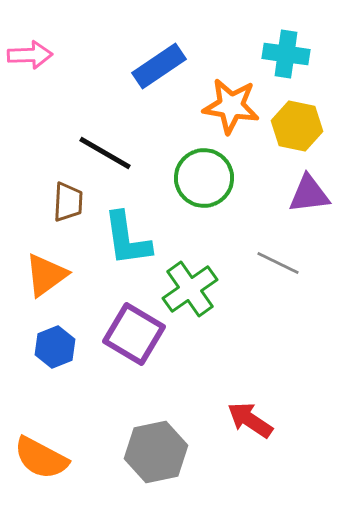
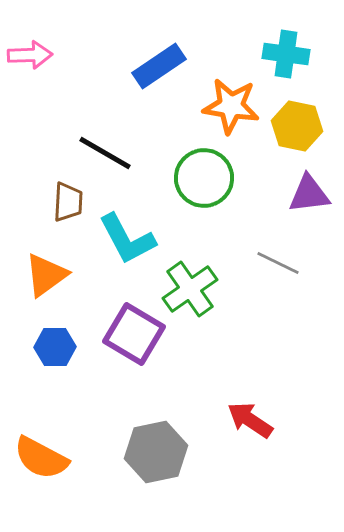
cyan L-shape: rotated 20 degrees counterclockwise
blue hexagon: rotated 21 degrees clockwise
